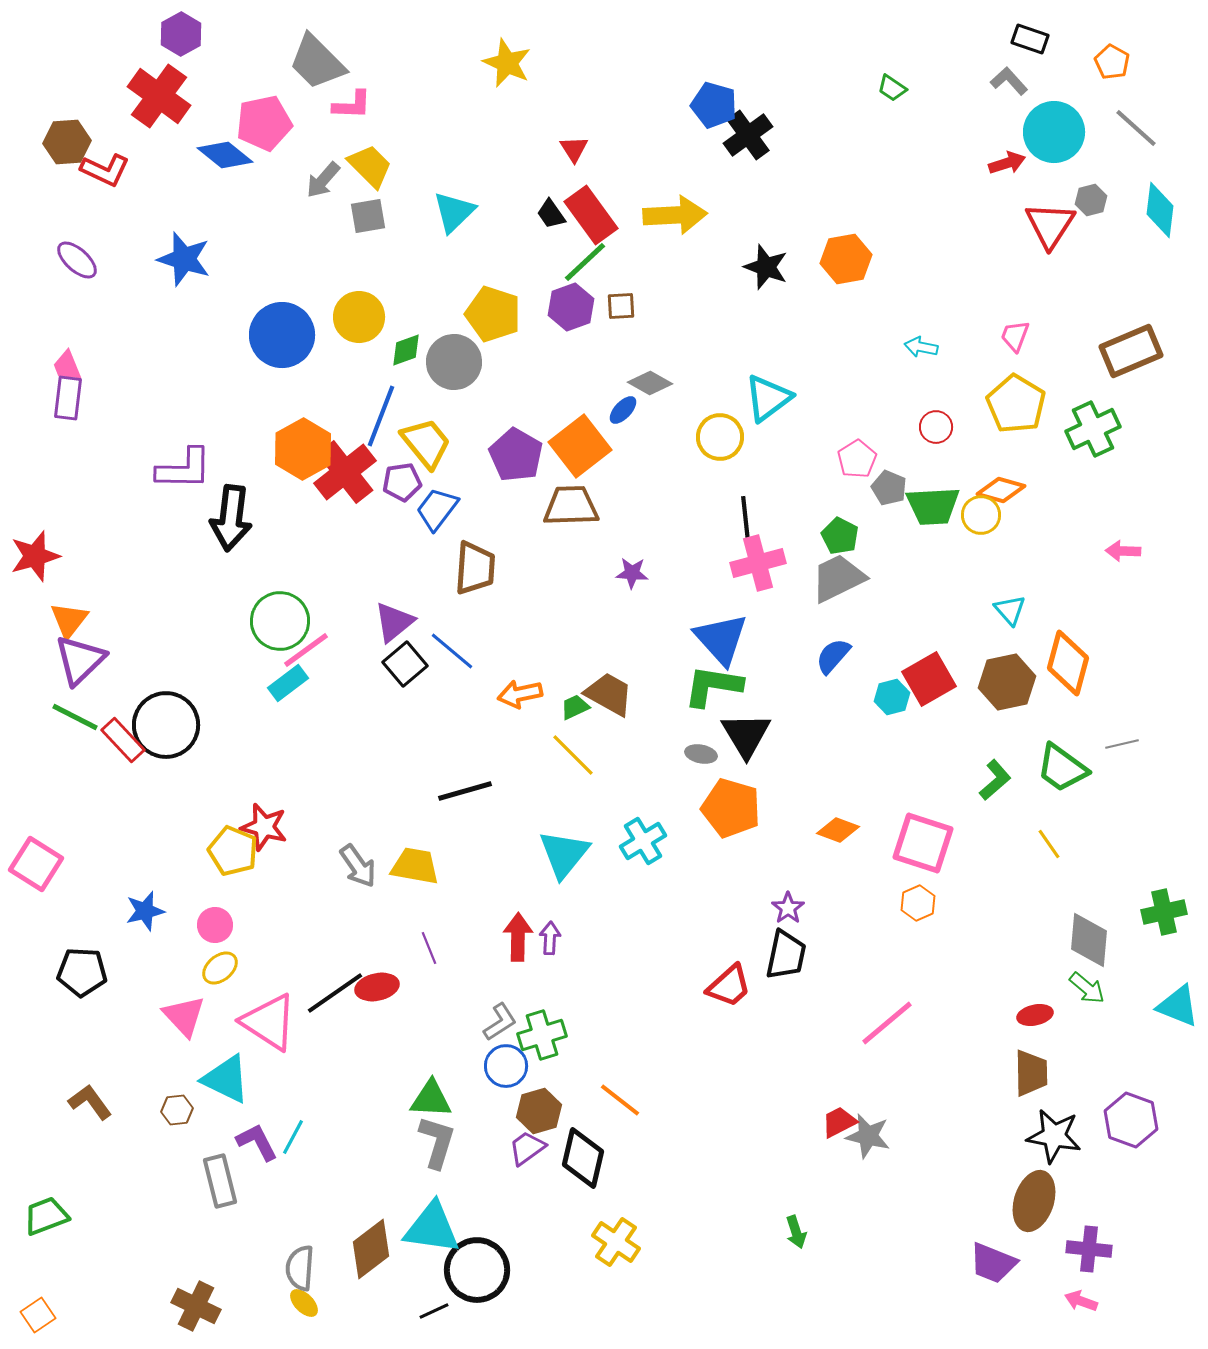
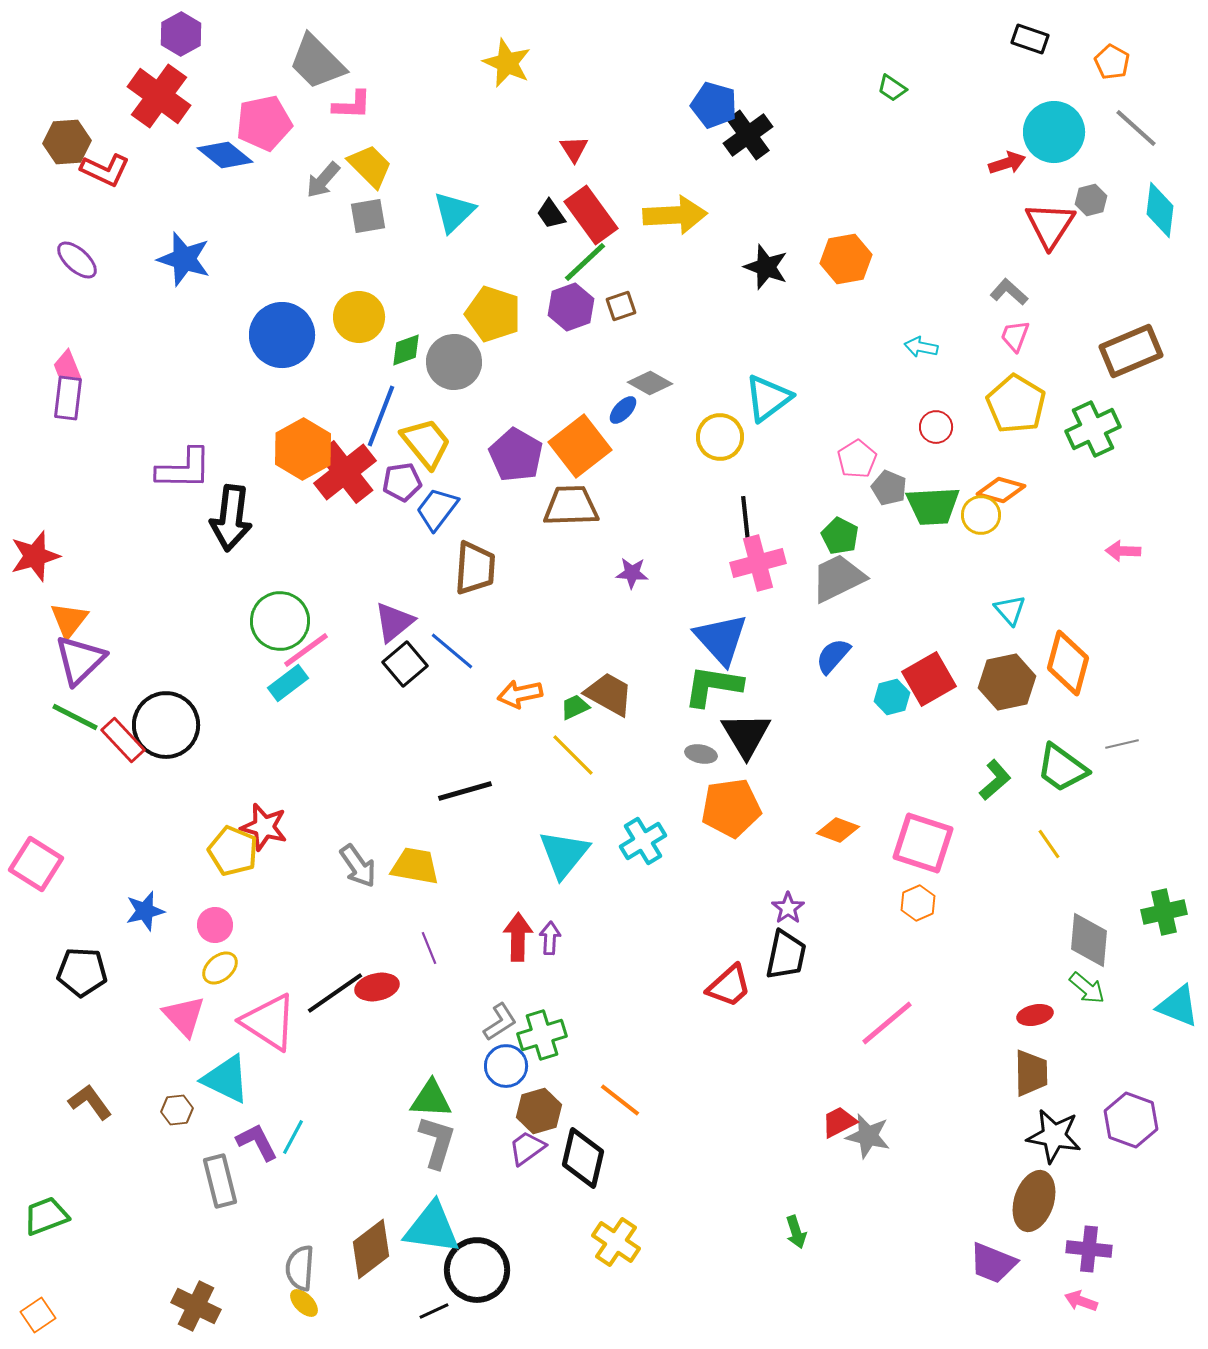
gray L-shape at (1009, 81): moved 211 px down; rotated 6 degrees counterclockwise
brown square at (621, 306): rotated 16 degrees counterclockwise
orange pentagon at (731, 808): rotated 24 degrees counterclockwise
